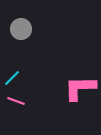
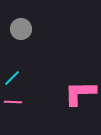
pink L-shape: moved 5 px down
pink line: moved 3 px left, 1 px down; rotated 18 degrees counterclockwise
